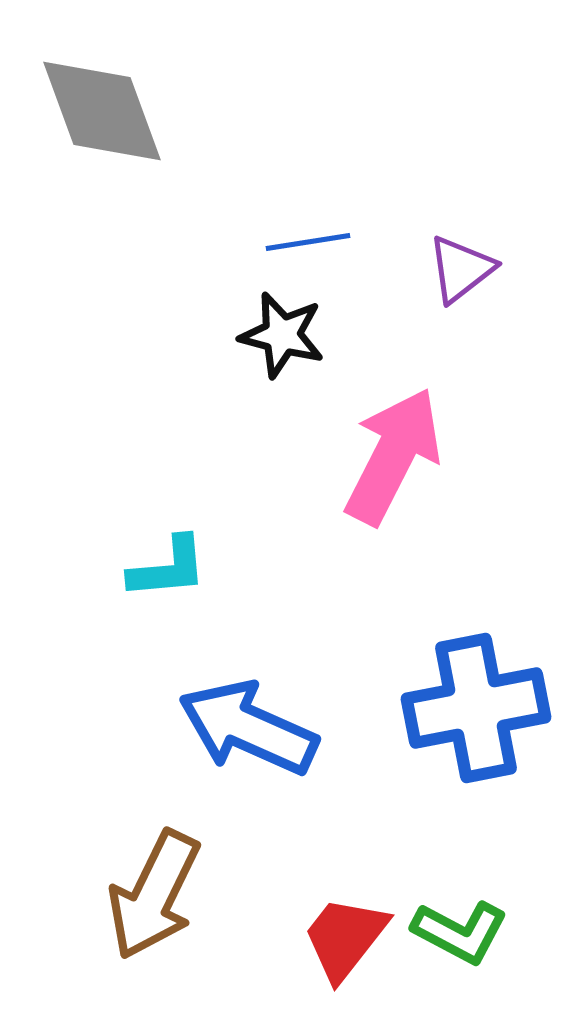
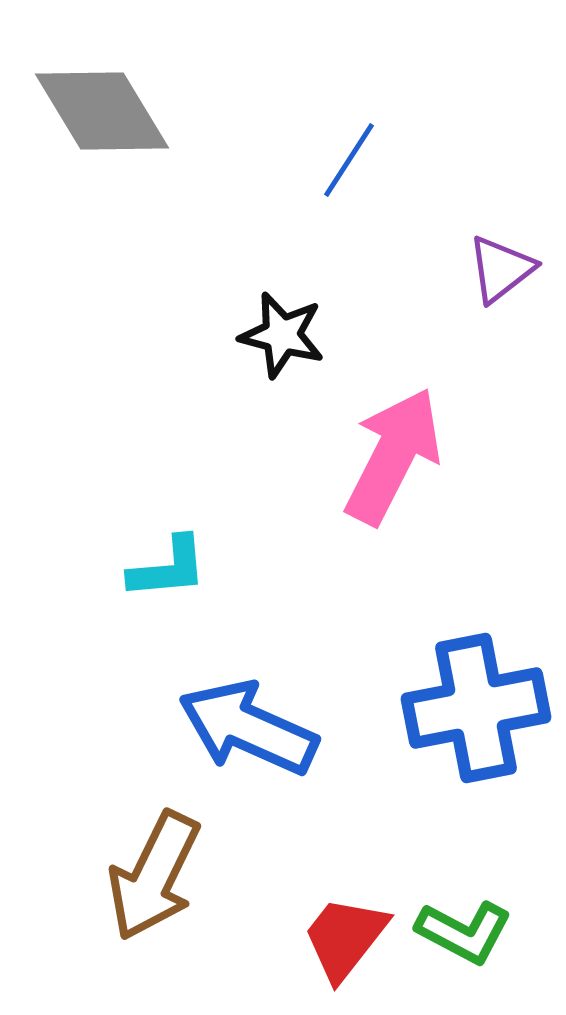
gray diamond: rotated 11 degrees counterclockwise
blue line: moved 41 px right, 82 px up; rotated 48 degrees counterclockwise
purple triangle: moved 40 px right
brown arrow: moved 19 px up
green L-shape: moved 4 px right
